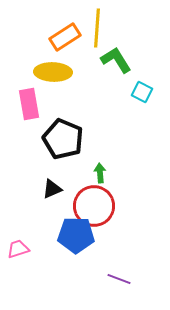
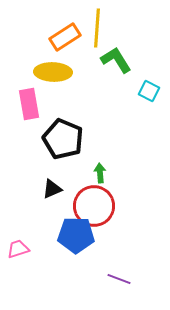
cyan square: moved 7 px right, 1 px up
